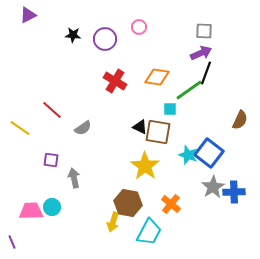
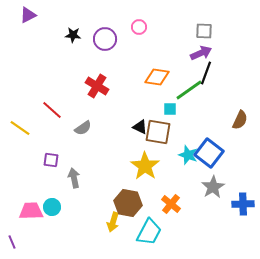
red cross: moved 18 px left, 5 px down
blue cross: moved 9 px right, 12 px down
